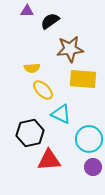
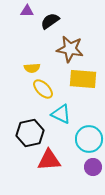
brown star: rotated 16 degrees clockwise
yellow ellipse: moved 1 px up
